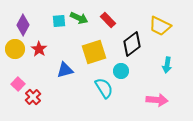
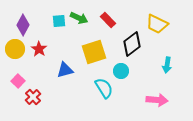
yellow trapezoid: moved 3 px left, 2 px up
pink square: moved 3 px up
